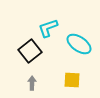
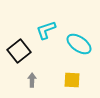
cyan L-shape: moved 2 px left, 2 px down
black square: moved 11 px left
gray arrow: moved 3 px up
